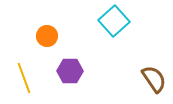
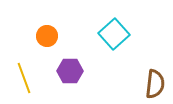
cyan square: moved 13 px down
brown semicircle: moved 1 px right, 5 px down; rotated 40 degrees clockwise
